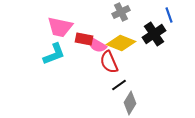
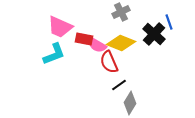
blue line: moved 7 px down
pink trapezoid: rotated 12 degrees clockwise
black cross: rotated 15 degrees counterclockwise
